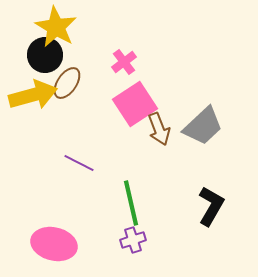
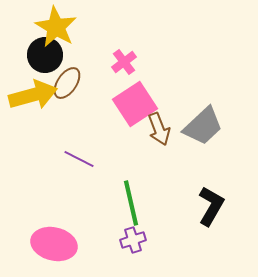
purple line: moved 4 px up
